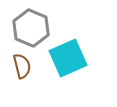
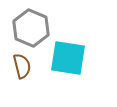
cyan square: rotated 33 degrees clockwise
